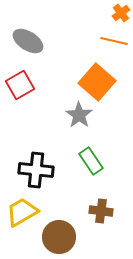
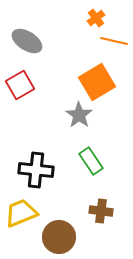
orange cross: moved 25 px left, 5 px down
gray ellipse: moved 1 px left
orange square: rotated 18 degrees clockwise
yellow trapezoid: moved 1 px left, 1 px down; rotated 8 degrees clockwise
